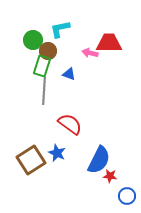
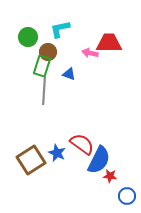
green circle: moved 5 px left, 3 px up
brown circle: moved 1 px down
red semicircle: moved 12 px right, 20 px down
